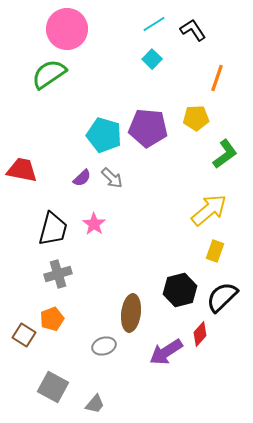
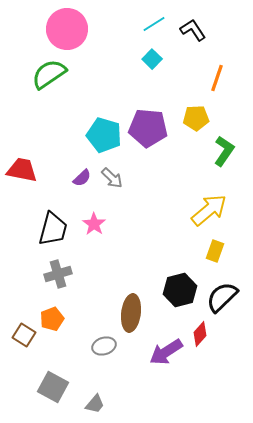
green L-shape: moved 1 px left, 3 px up; rotated 20 degrees counterclockwise
